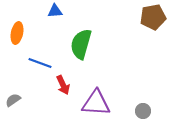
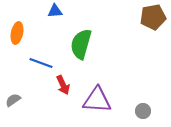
blue line: moved 1 px right
purple triangle: moved 1 px right, 3 px up
